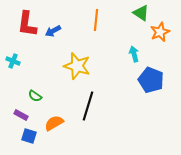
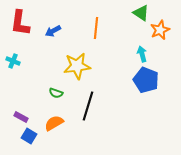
orange line: moved 8 px down
red L-shape: moved 7 px left, 1 px up
orange star: moved 2 px up
cyan arrow: moved 8 px right
yellow star: rotated 24 degrees counterclockwise
blue pentagon: moved 5 px left
green semicircle: moved 21 px right, 3 px up; rotated 16 degrees counterclockwise
purple rectangle: moved 2 px down
blue square: rotated 14 degrees clockwise
